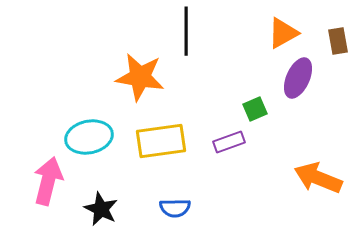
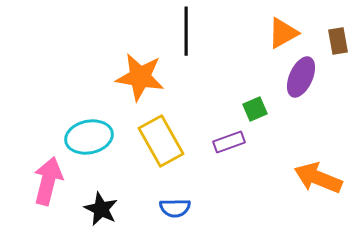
purple ellipse: moved 3 px right, 1 px up
yellow rectangle: rotated 69 degrees clockwise
